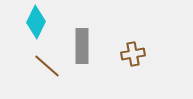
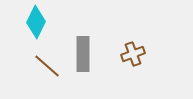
gray rectangle: moved 1 px right, 8 px down
brown cross: rotated 10 degrees counterclockwise
